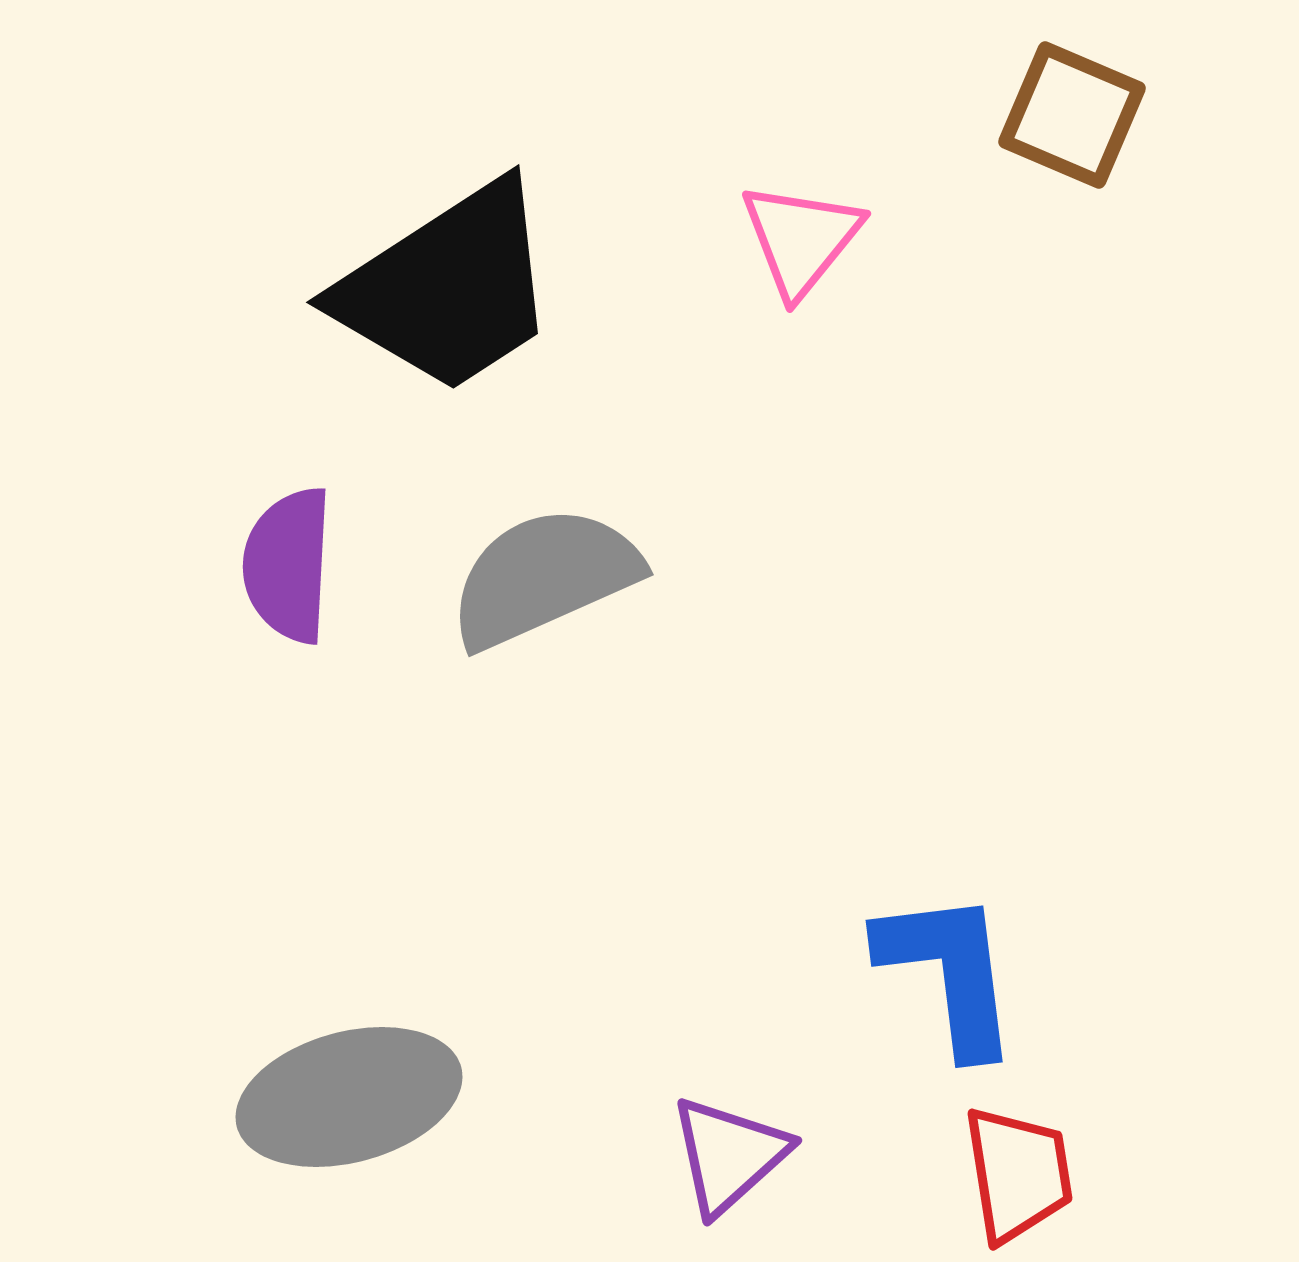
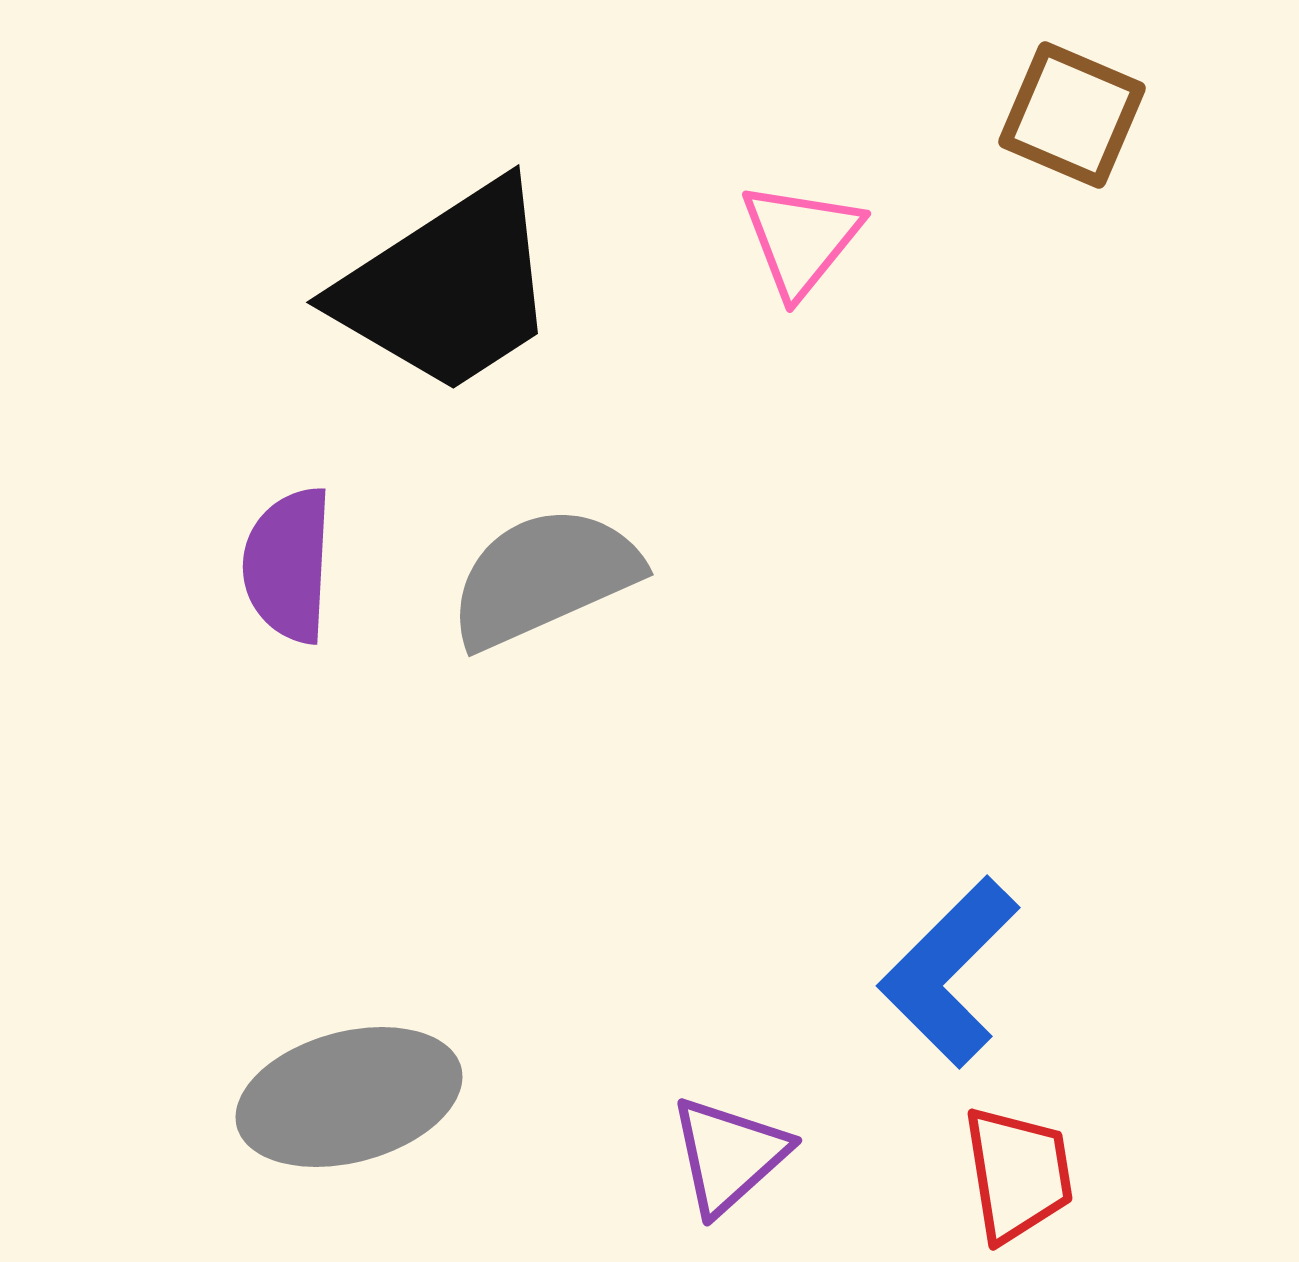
blue L-shape: rotated 128 degrees counterclockwise
